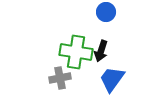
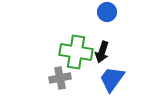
blue circle: moved 1 px right
black arrow: moved 1 px right, 1 px down
